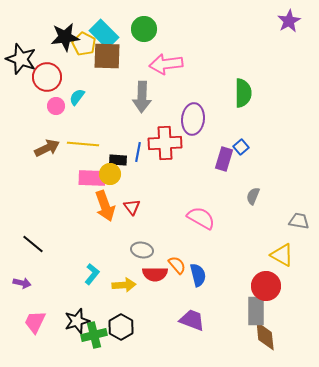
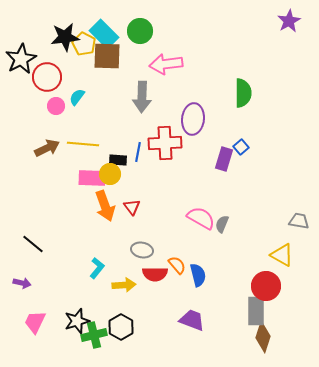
green circle at (144, 29): moved 4 px left, 2 px down
black star at (21, 59): rotated 24 degrees clockwise
gray semicircle at (253, 196): moved 31 px left, 28 px down
cyan L-shape at (92, 274): moved 5 px right, 6 px up
brown diamond at (265, 336): moved 2 px left, 1 px down; rotated 24 degrees clockwise
